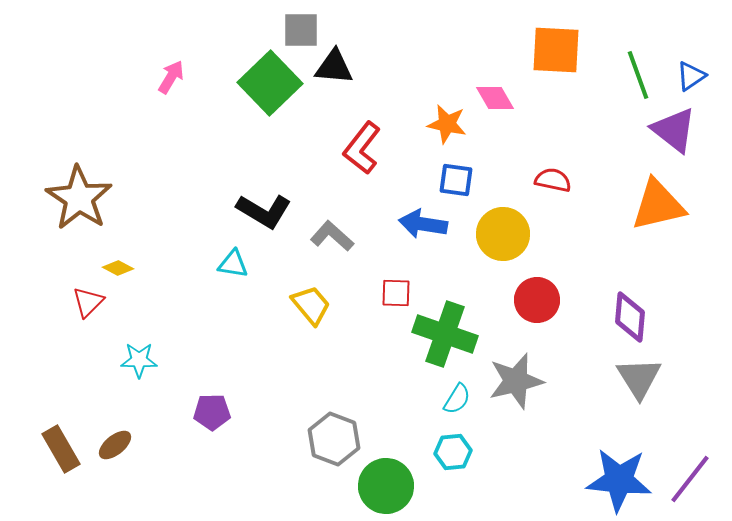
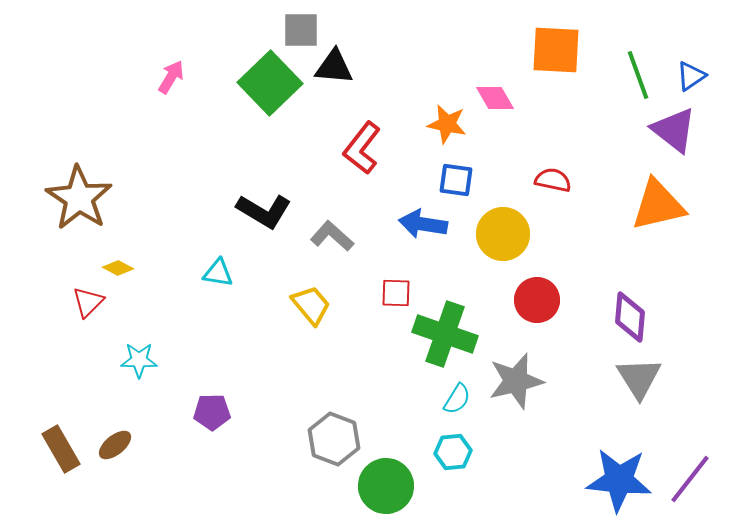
cyan triangle: moved 15 px left, 9 px down
